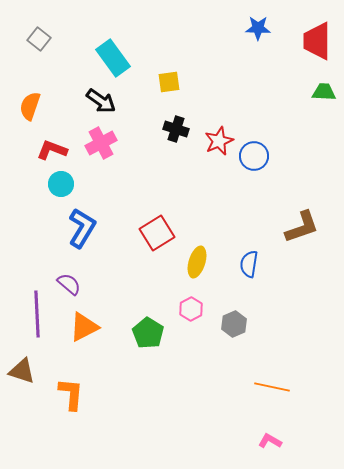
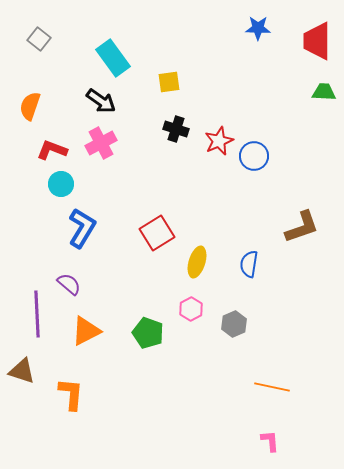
orange triangle: moved 2 px right, 4 px down
green pentagon: rotated 12 degrees counterclockwise
pink L-shape: rotated 55 degrees clockwise
